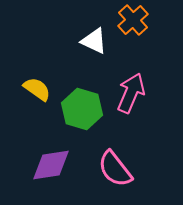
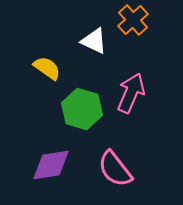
yellow semicircle: moved 10 px right, 21 px up
